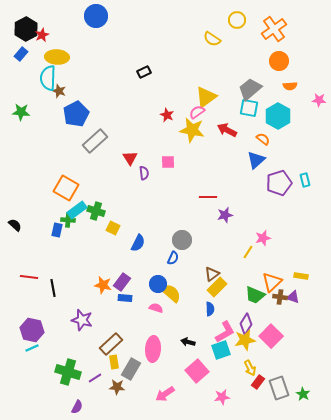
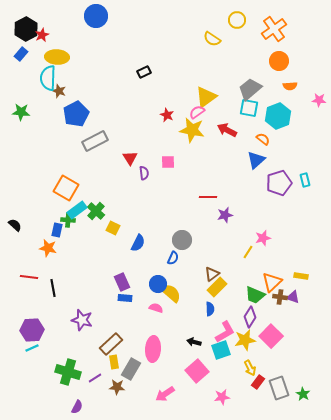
cyan hexagon at (278, 116): rotated 10 degrees clockwise
gray rectangle at (95, 141): rotated 15 degrees clockwise
green cross at (96, 211): rotated 24 degrees clockwise
purple rectangle at (122, 282): rotated 60 degrees counterclockwise
orange star at (103, 285): moved 55 px left, 37 px up
purple diamond at (246, 324): moved 4 px right, 7 px up
purple hexagon at (32, 330): rotated 15 degrees counterclockwise
black arrow at (188, 342): moved 6 px right
